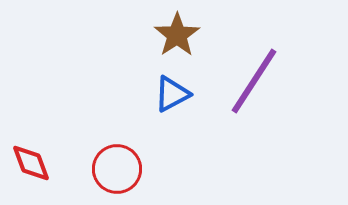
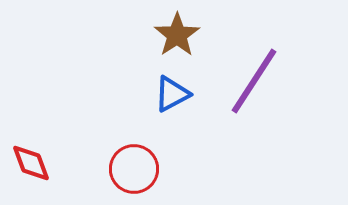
red circle: moved 17 px right
